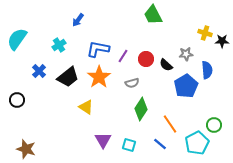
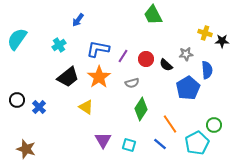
blue cross: moved 36 px down
blue pentagon: moved 2 px right, 2 px down
